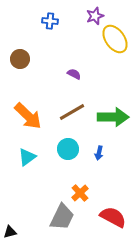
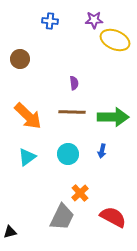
purple star: moved 1 px left, 4 px down; rotated 18 degrees clockwise
yellow ellipse: moved 1 px down; rotated 32 degrees counterclockwise
purple semicircle: moved 9 px down; rotated 56 degrees clockwise
brown line: rotated 32 degrees clockwise
cyan circle: moved 5 px down
blue arrow: moved 3 px right, 2 px up
